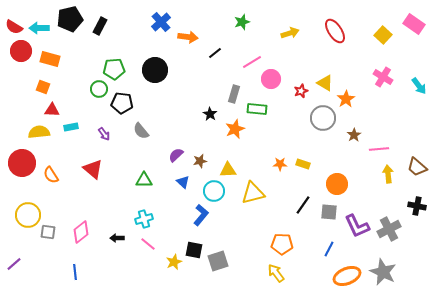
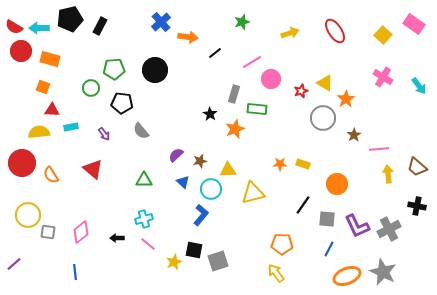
green circle at (99, 89): moved 8 px left, 1 px up
cyan circle at (214, 191): moved 3 px left, 2 px up
gray square at (329, 212): moved 2 px left, 7 px down
